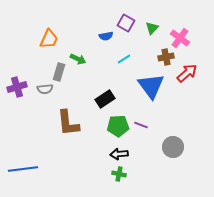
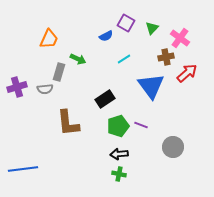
blue semicircle: rotated 16 degrees counterclockwise
green pentagon: rotated 15 degrees counterclockwise
